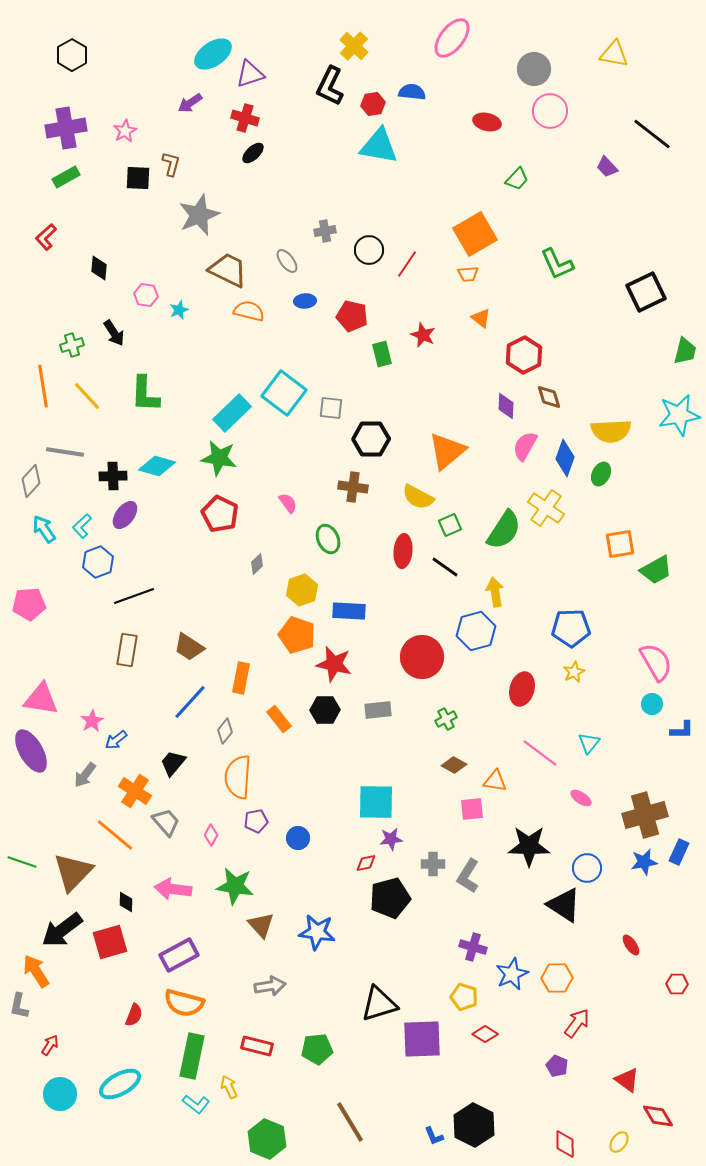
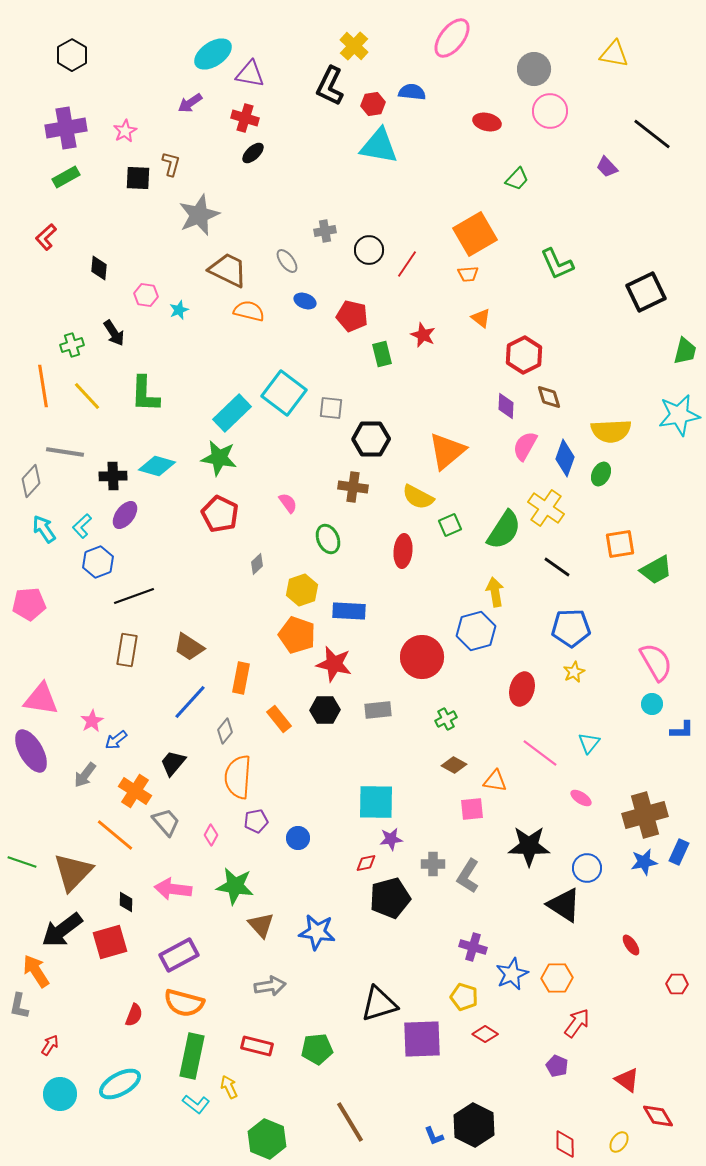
purple triangle at (250, 74): rotated 28 degrees clockwise
blue ellipse at (305, 301): rotated 25 degrees clockwise
black line at (445, 567): moved 112 px right
